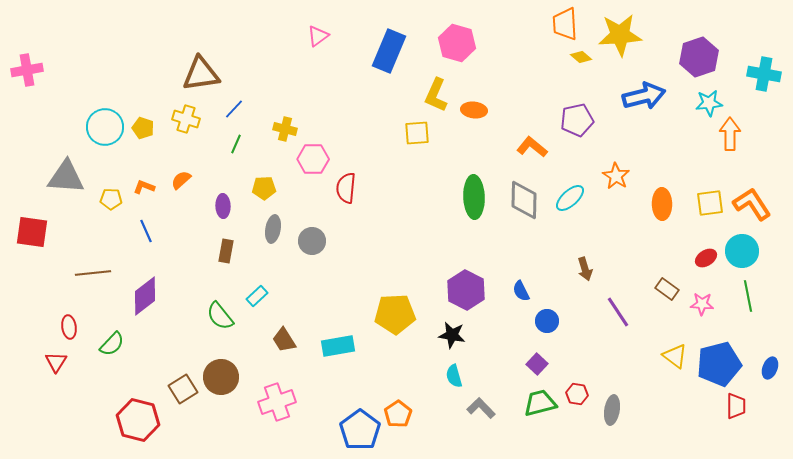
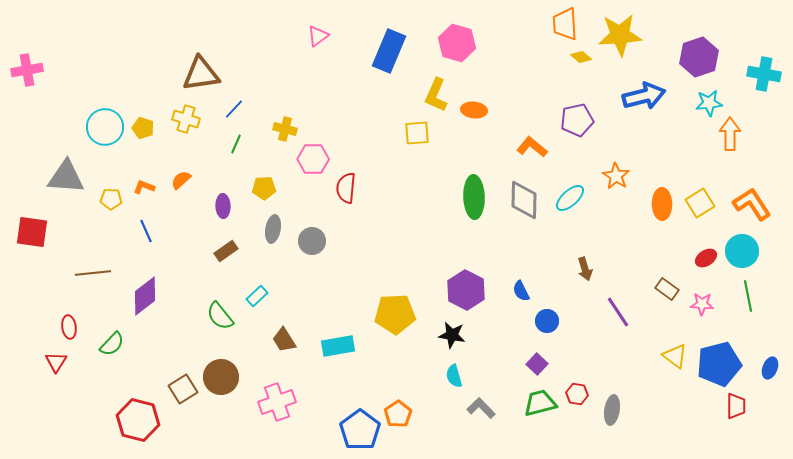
yellow square at (710, 203): moved 10 px left; rotated 24 degrees counterclockwise
brown rectangle at (226, 251): rotated 45 degrees clockwise
